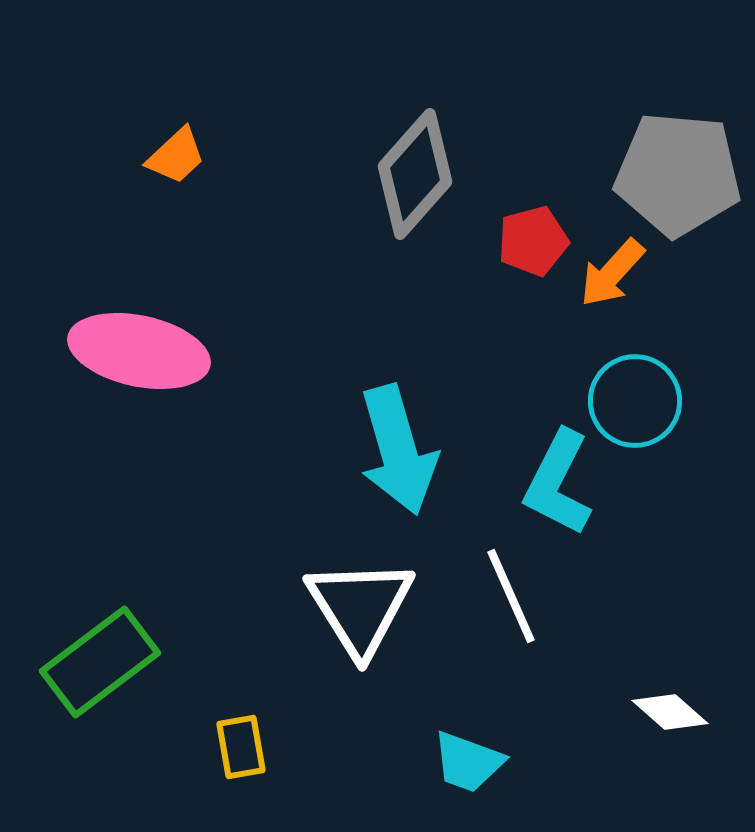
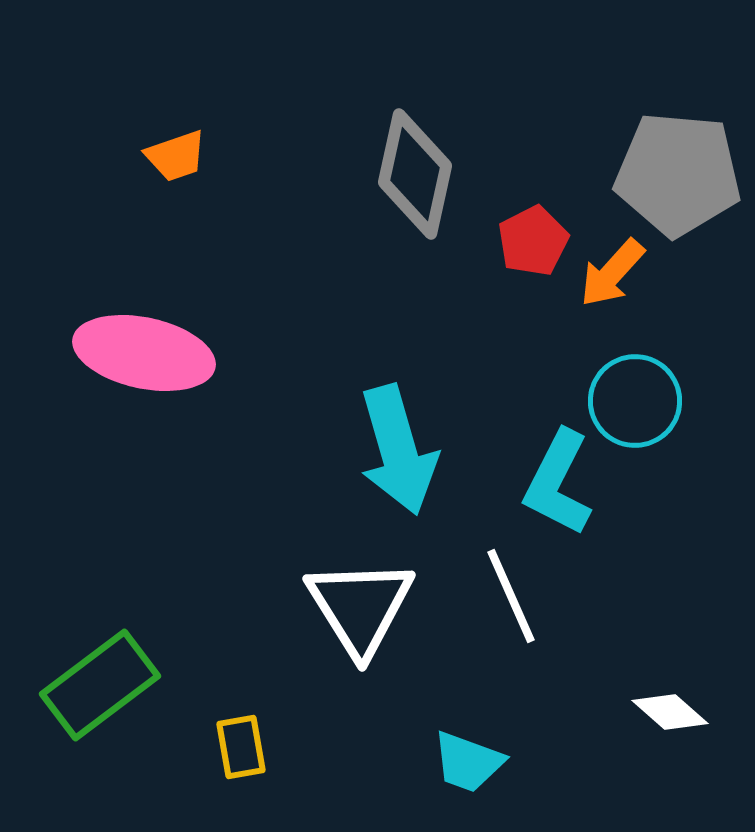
orange trapezoid: rotated 24 degrees clockwise
gray diamond: rotated 29 degrees counterclockwise
red pentagon: rotated 12 degrees counterclockwise
pink ellipse: moved 5 px right, 2 px down
green rectangle: moved 23 px down
